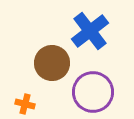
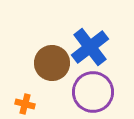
blue cross: moved 16 px down
